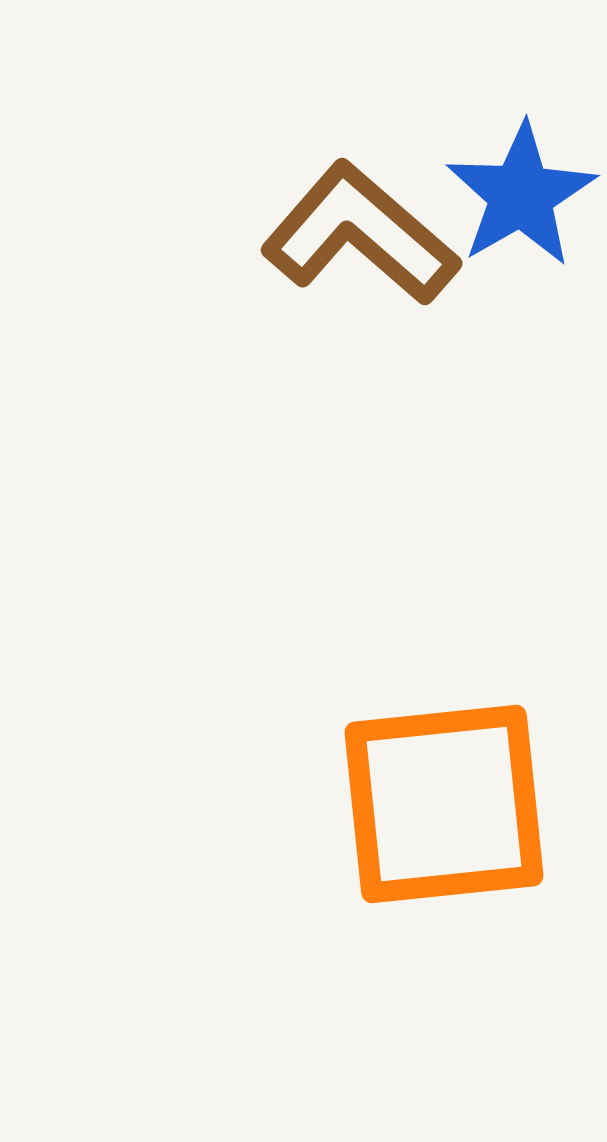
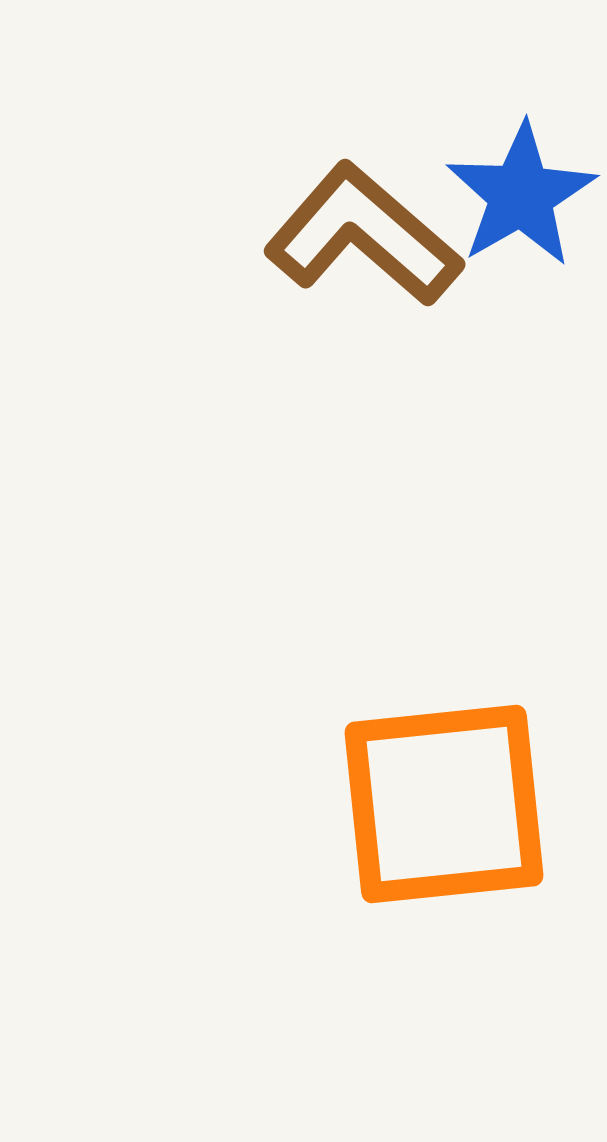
brown L-shape: moved 3 px right, 1 px down
